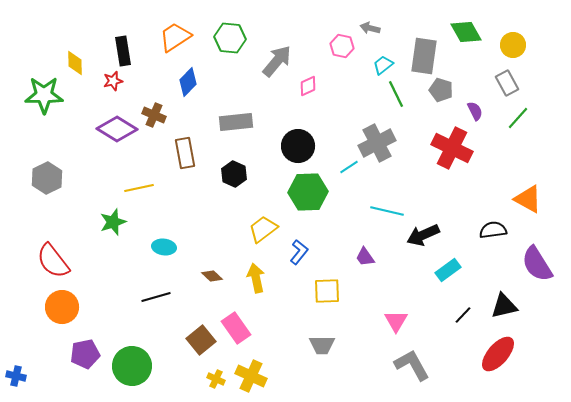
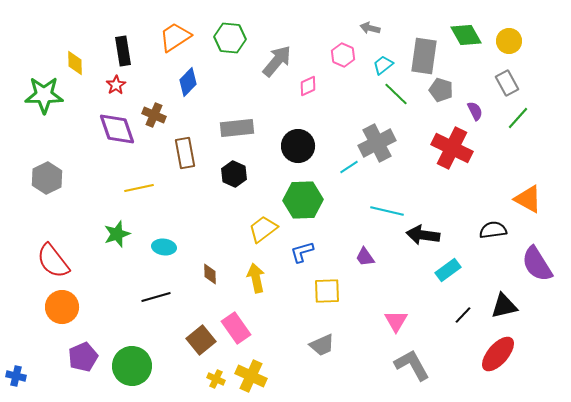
green diamond at (466, 32): moved 3 px down
yellow circle at (513, 45): moved 4 px left, 4 px up
pink hexagon at (342, 46): moved 1 px right, 9 px down; rotated 10 degrees clockwise
red star at (113, 81): moved 3 px right, 4 px down; rotated 18 degrees counterclockwise
green line at (396, 94): rotated 20 degrees counterclockwise
gray rectangle at (236, 122): moved 1 px right, 6 px down
purple diamond at (117, 129): rotated 39 degrees clockwise
green hexagon at (308, 192): moved 5 px left, 8 px down
green star at (113, 222): moved 4 px right, 12 px down
black arrow at (423, 235): rotated 32 degrees clockwise
blue L-shape at (299, 252): moved 3 px right; rotated 145 degrees counterclockwise
brown diamond at (212, 276): moved 2 px left, 2 px up; rotated 45 degrees clockwise
gray trapezoid at (322, 345): rotated 24 degrees counterclockwise
purple pentagon at (85, 354): moved 2 px left, 3 px down; rotated 12 degrees counterclockwise
